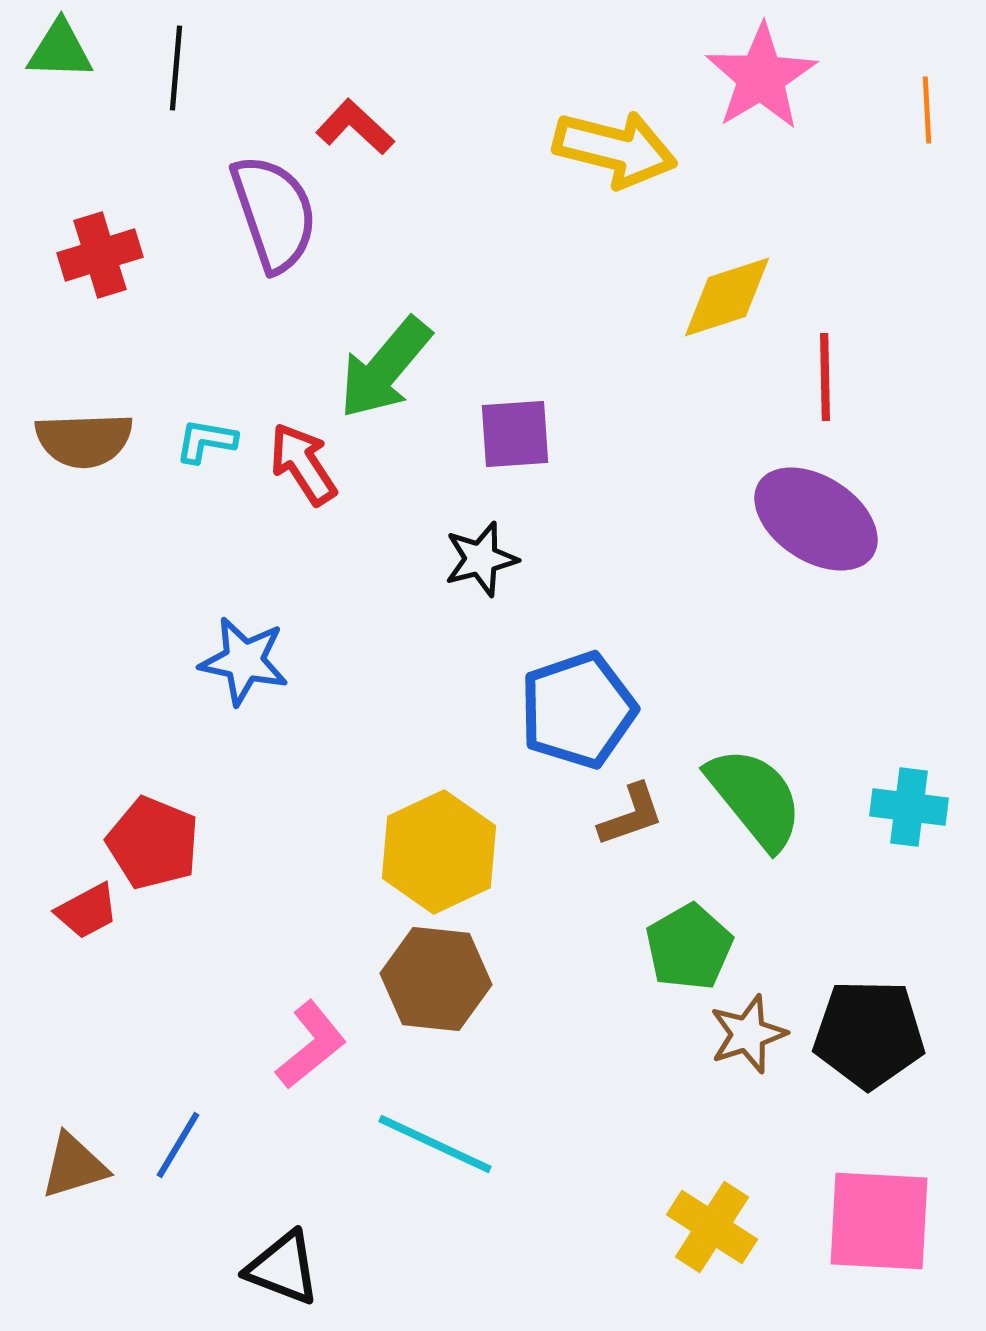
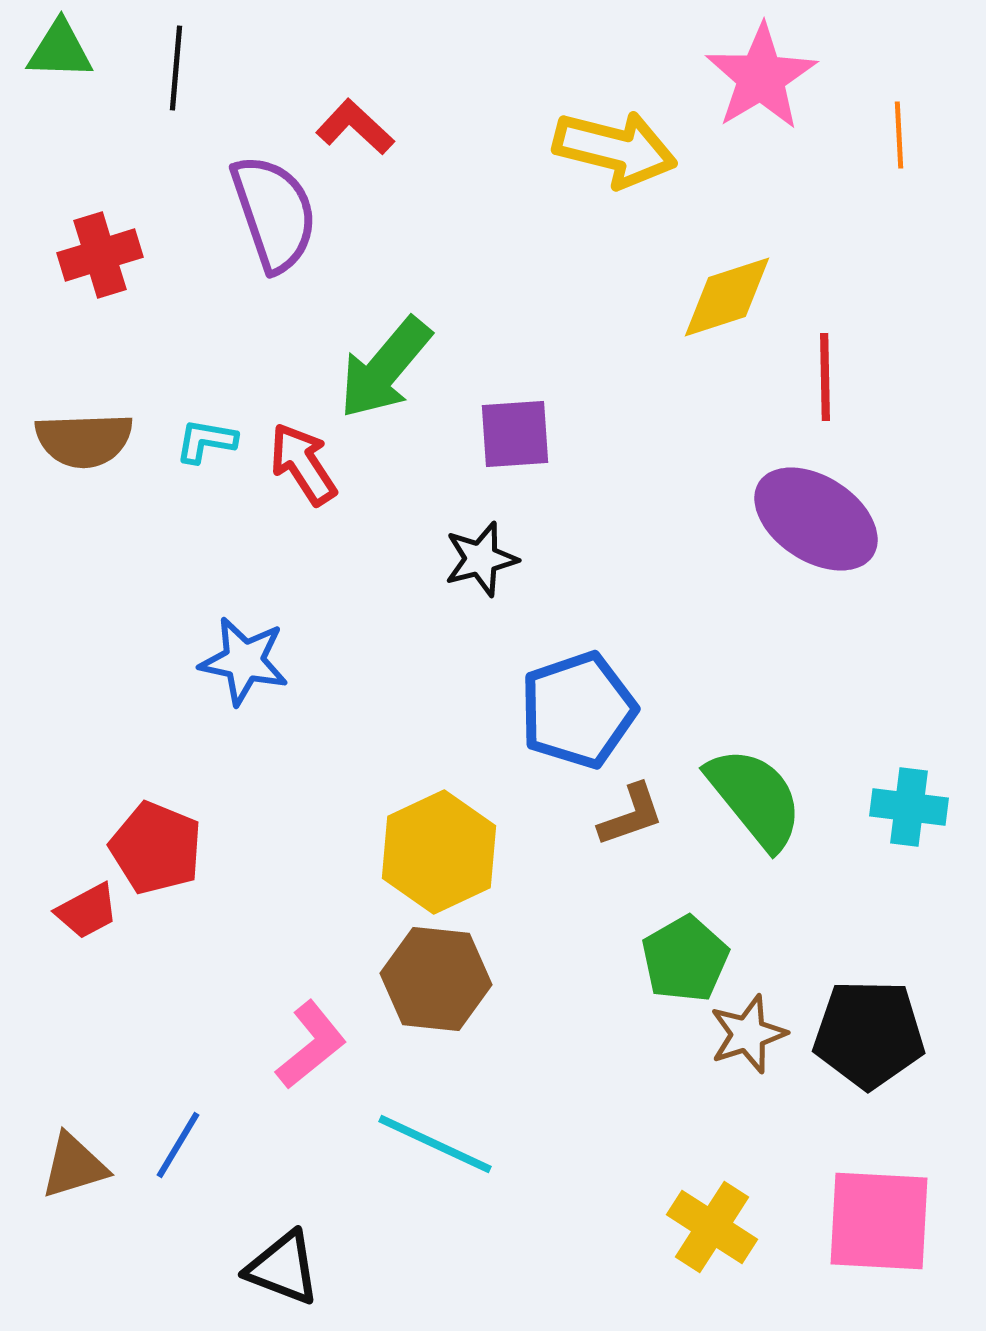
orange line: moved 28 px left, 25 px down
red pentagon: moved 3 px right, 5 px down
green pentagon: moved 4 px left, 12 px down
